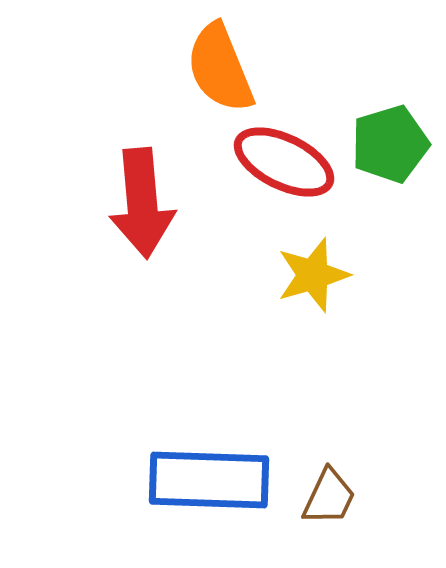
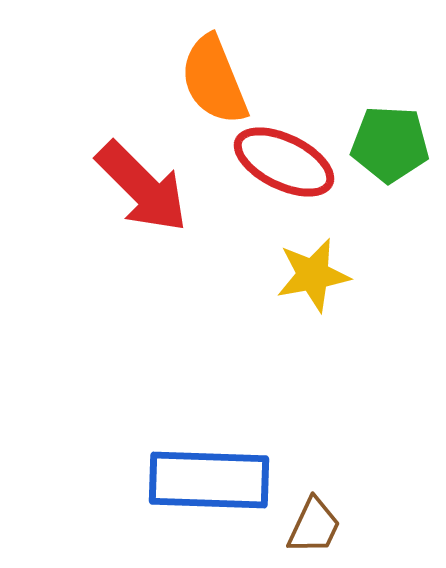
orange semicircle: moved 6 px left, 12 px down
green pentagon: rotated 20 degrees clockwise
red arrow: moved 16 px up; rotated 40 degrees counterclockwise
yellow star: rotated 6 degrees clockwise
brown trapezoid: moved 15 px left, 29 px down
